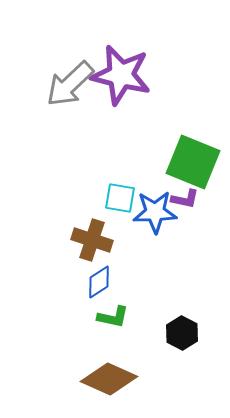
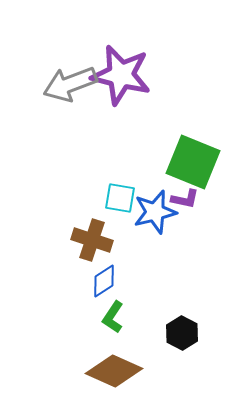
gray arrow: rotated 22 degrees clockwise
blue star: rotated 12 degrees counterclockwise
blue diamond: moved 5 px right, 1 px up
green L-shape: rotated 112 degrees clockwise
brown diamond: moved 5 px right, 8 px up
